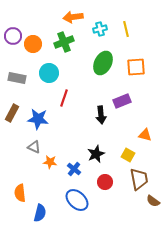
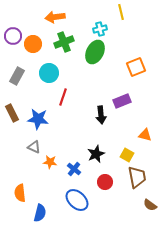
orange arrow: moved 18 px left
yellow line: moved 5 px left, 17 px up
green ellipse: moved 8 px left, 11 px up
orange square: rotated 18 degrees counterclockwise
gray rectangle: moved 2 px up; rotated 72 degrees counterclockwise
red line: moved 1 px left, 1 px up
brown rectangle: rotated 54 degrees counterclockwise
yellow square: moved 1 px left
brown trapezoid: moved 2 px left, 2 px up
brown semicircle: moved 3 px left, 4 px down
